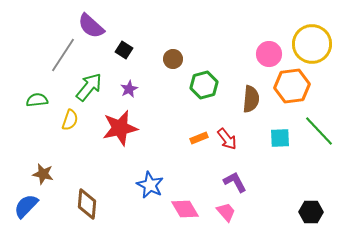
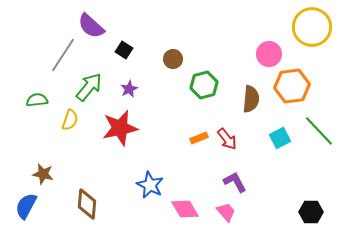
yellow circle: moved 17 px up
cyan square: rotated 25 degrees counterclockwise
blue semicircle: rotated 16 degrees counterclockwise
